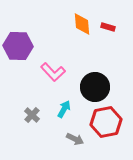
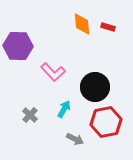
gray cross: moved 2 px left
